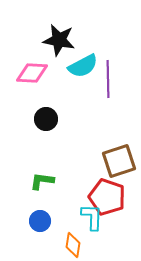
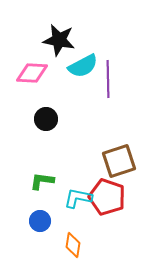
cyan L-shape: moved 14 px left, 19 px up; rotated 80 degrees counterclockwise
